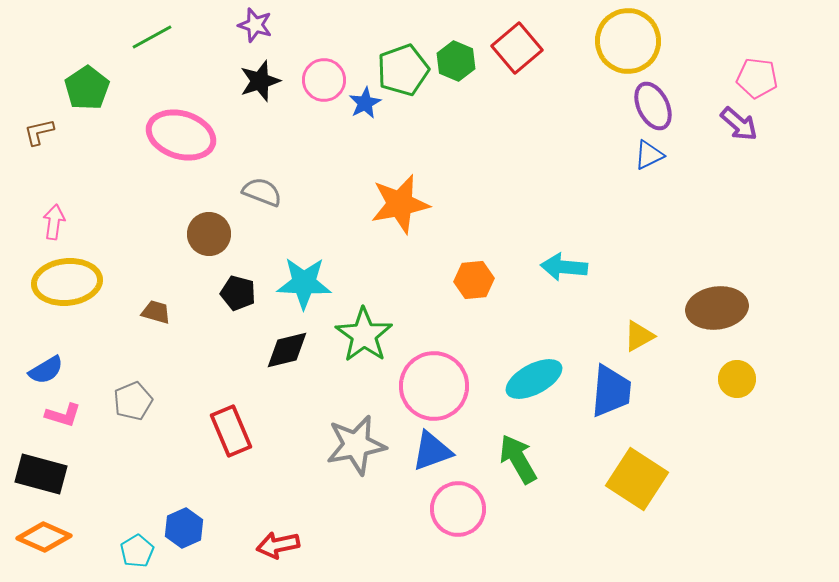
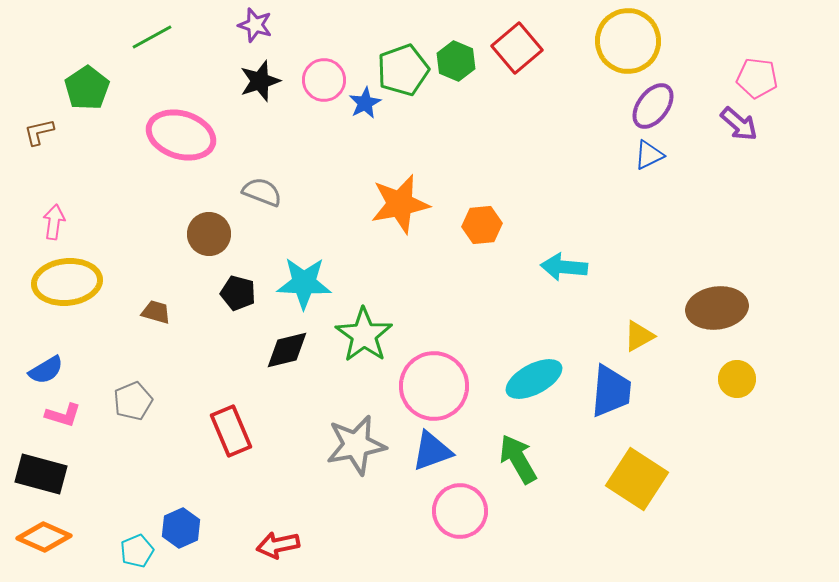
purple ellipse at (653, 106): rotated 63 degrees clockwise
orange hexagon at (474, 280): moved 8 px right, 55 px up
pink circle at (458, 509): moved 2 px right, 2 px down
blue hexagon at (184, 528): moved 3 px left
cyan pentagon at (137, 551): rotated 8 degrees clockwise
